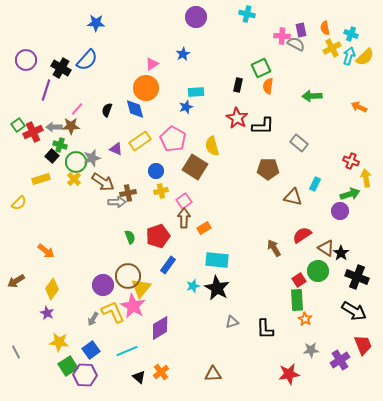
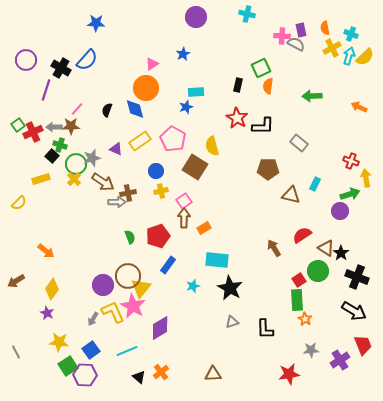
green circle at (76, 162): moved 2 px down
brown triangle at (293, 197): moved 2 px left, 2 px up
black star at (217, 288): moved 13 px right
